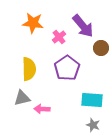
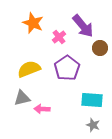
orange star: rotated 15 degrees clockwise
brown circle: moved 1 px left
yellow semicircle: rotated 110 degrees counterclockwise
